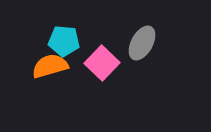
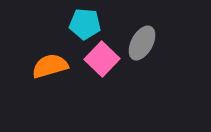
cyan pentagon: moved 21 px right, 17 px up
pink square: moved 4 px up
